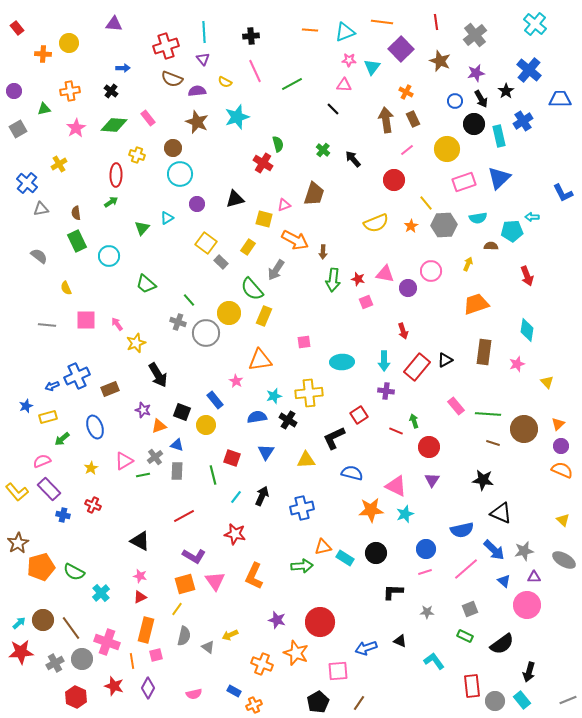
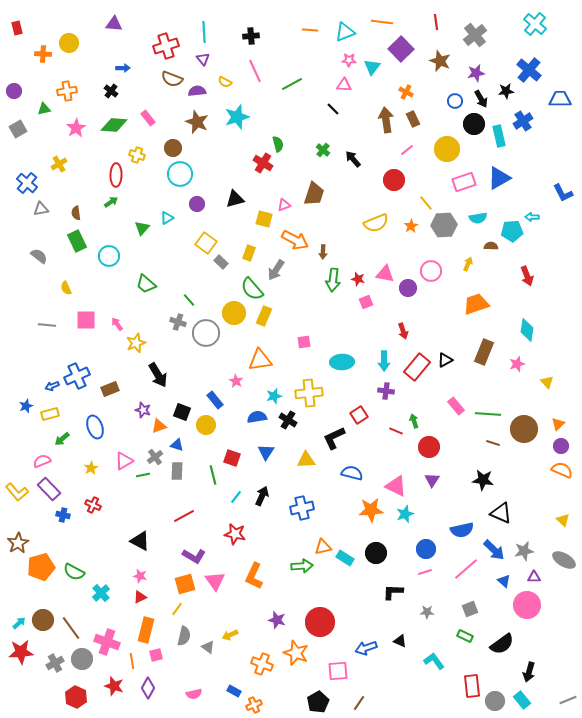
red rectangle at (17, 28): rotated 24 degrees clockwise
orange cross at (70, 91): moved 3 px left
black star at (506, 91): rotated 28 degrees clockwise
blue triangle at (499, 178): rotated 15 degrees clockwise
yellow rectangle at (248, 247): moved 1 px right, 6 px down; rotated 14 degrees counterclockwise
yellow circle at (229, 313): moved 5 px right
brown rectangle at (484, 352): rotated 15 degrees clockwise
yellow rectangle at (48, 417): moved 2 px right, 3 px up
